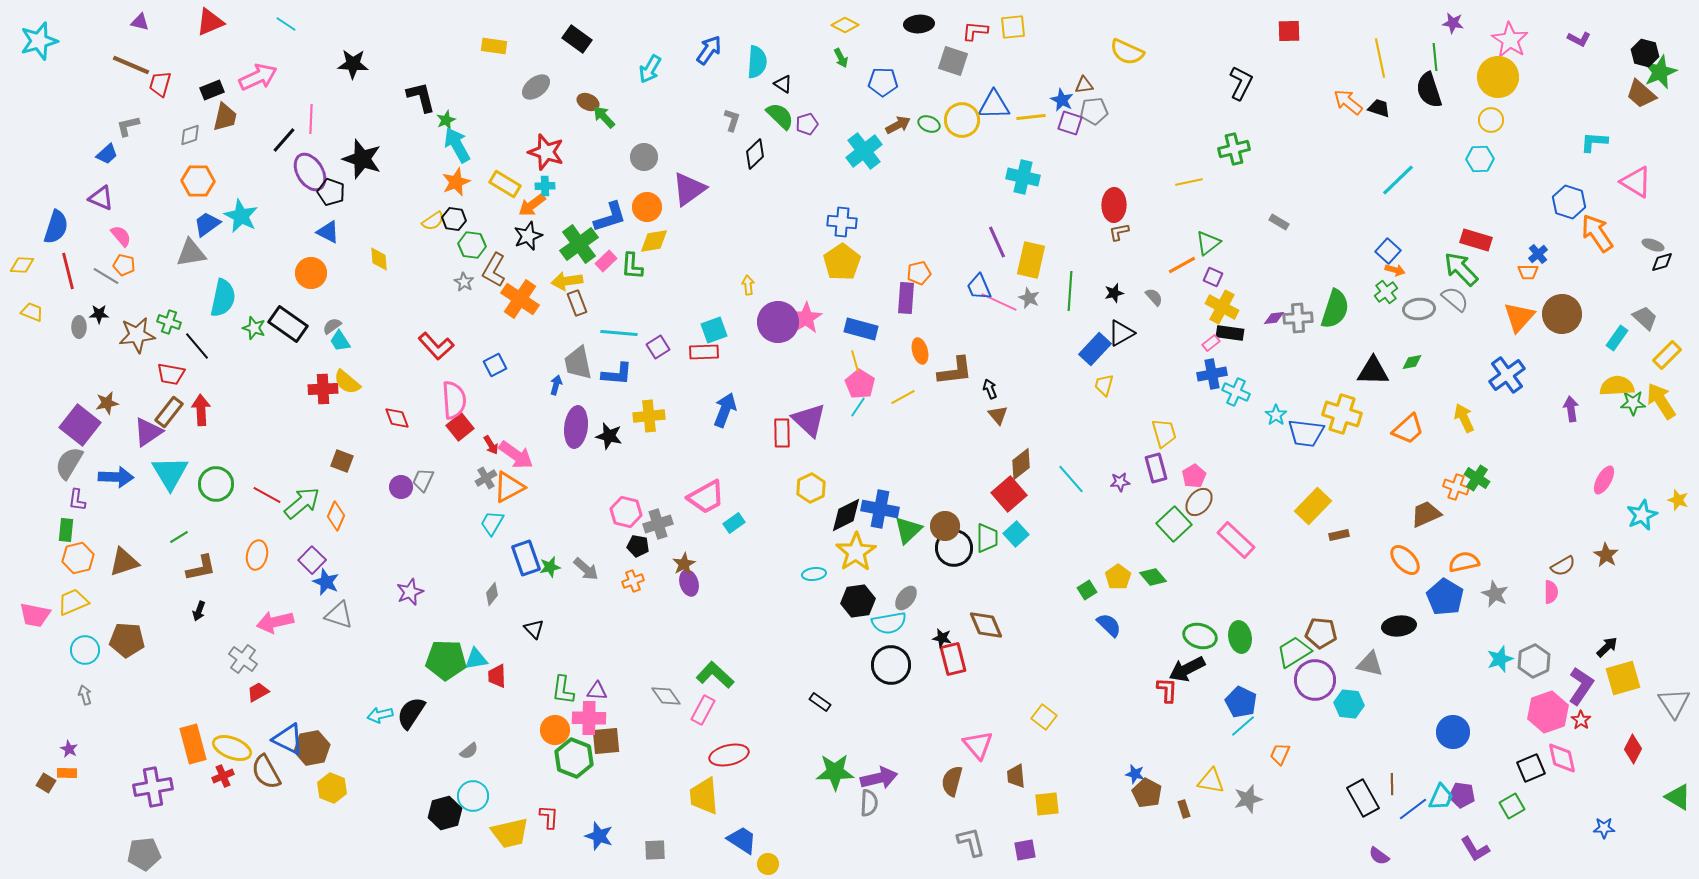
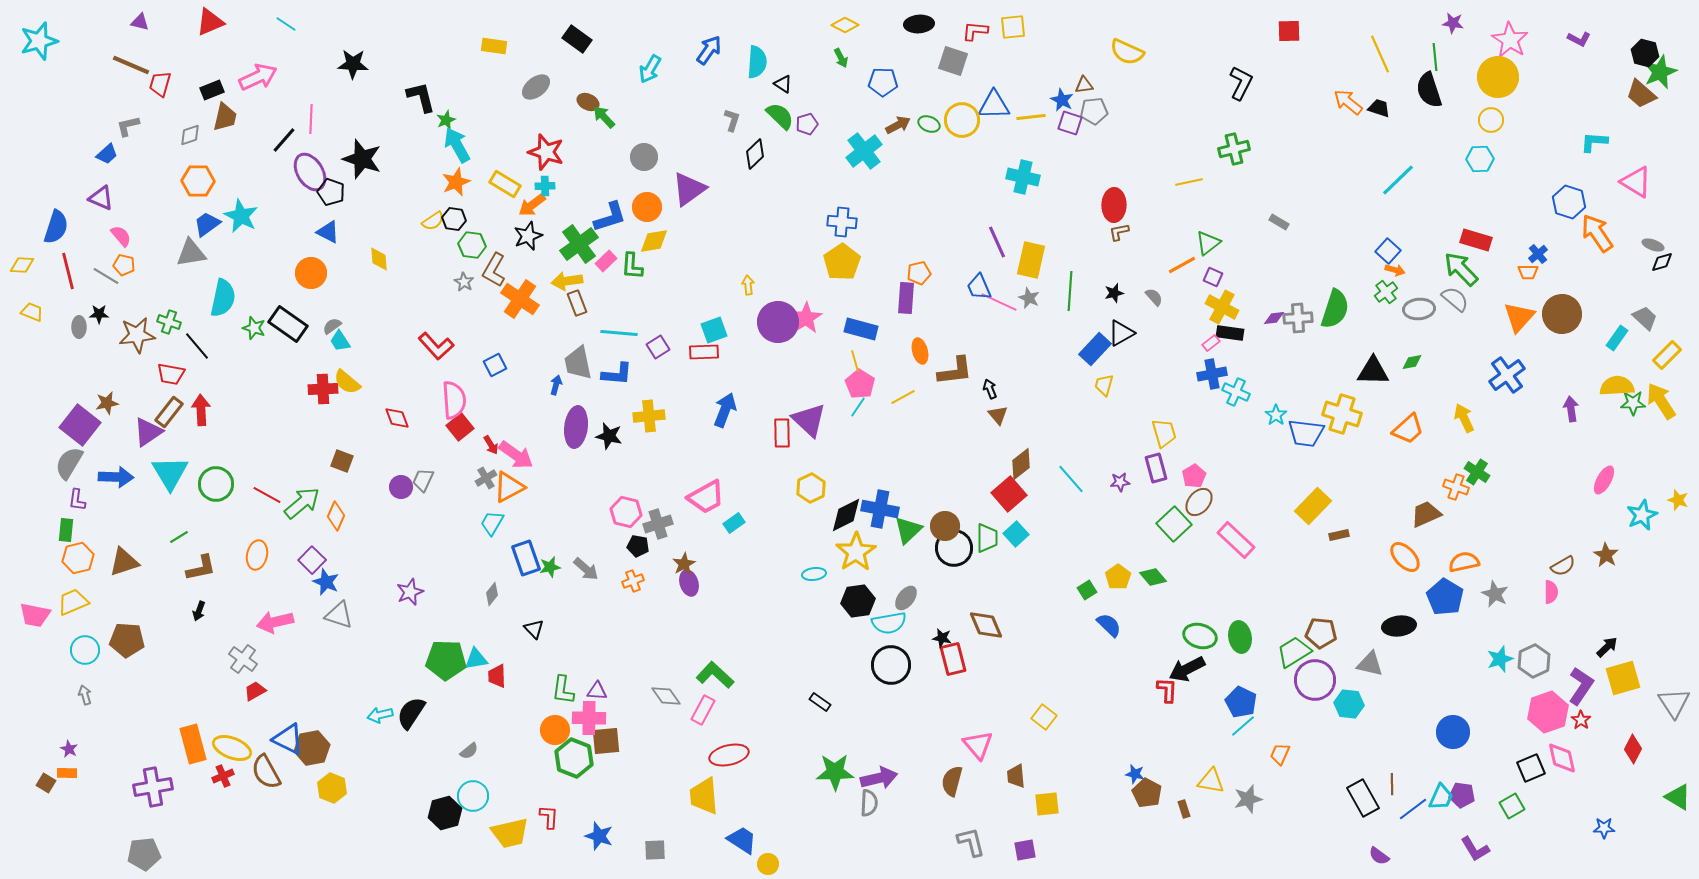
yellow line at (1380, 58): moved 4 px up; rotated 12 degrees counterclockwise
green cross at (1477, 478): moved 6 px up
orange ellipse at (1405, 560): moved 3 px up
red trapezoid at (258, 692): moved 3 px left, 1 px up
